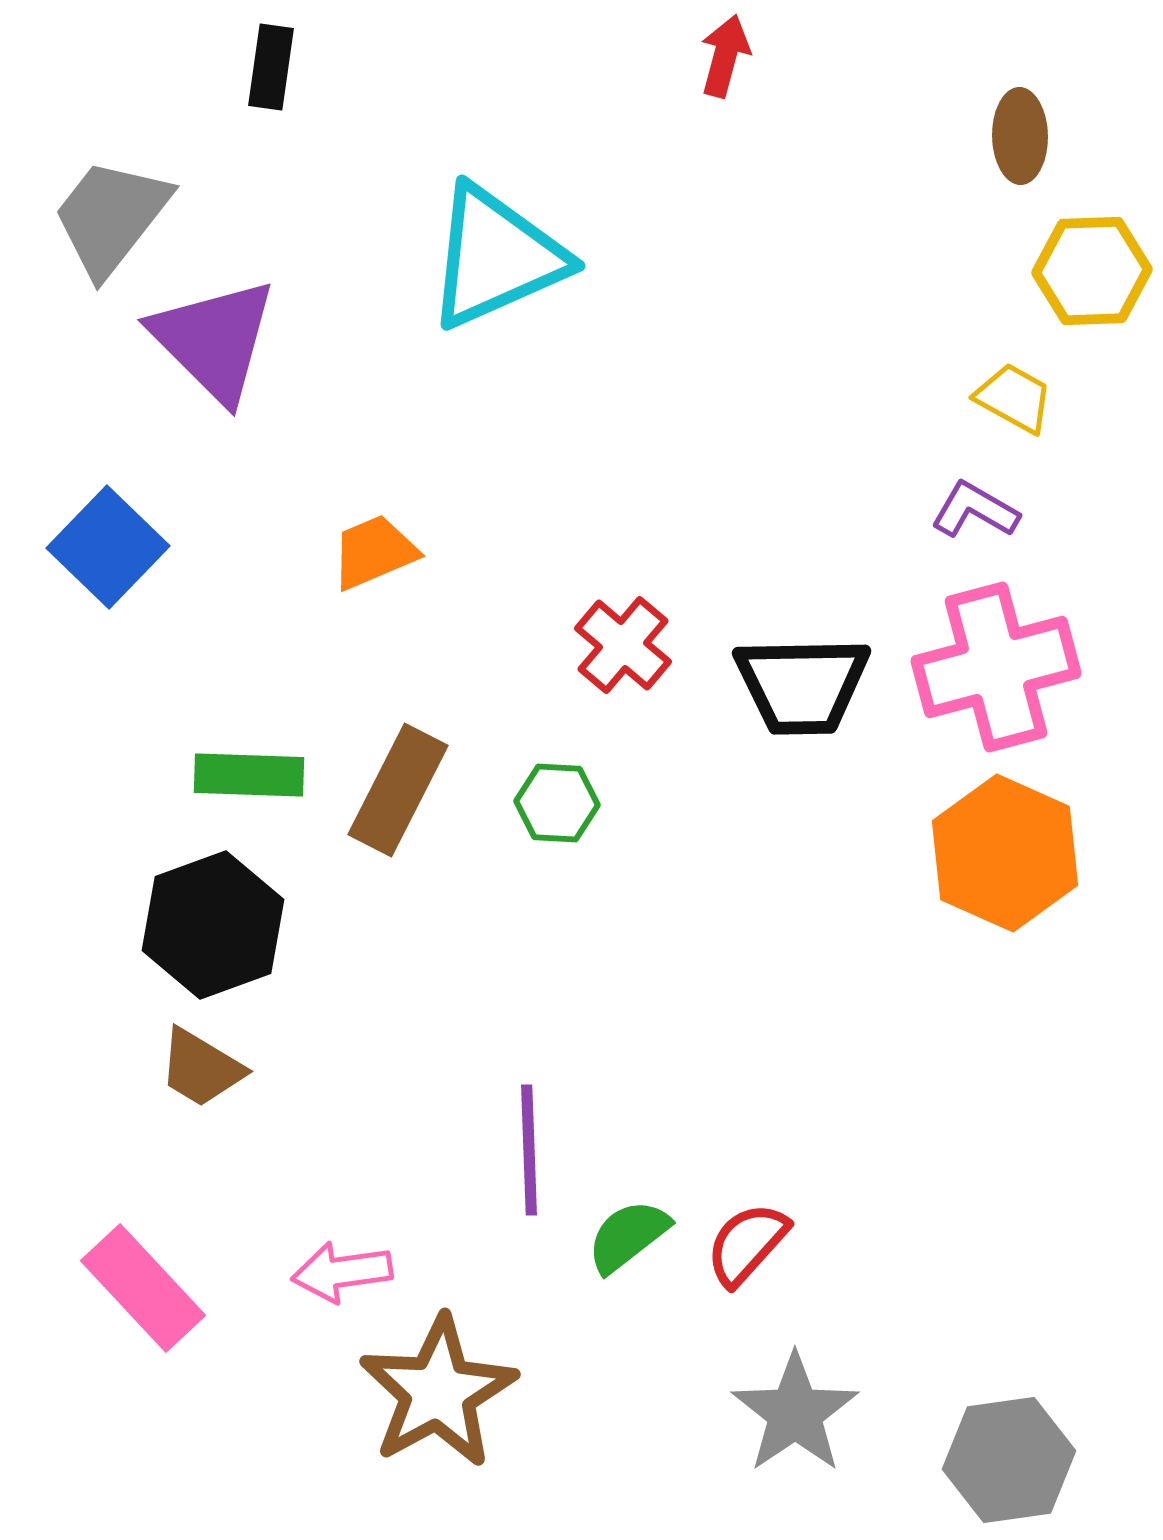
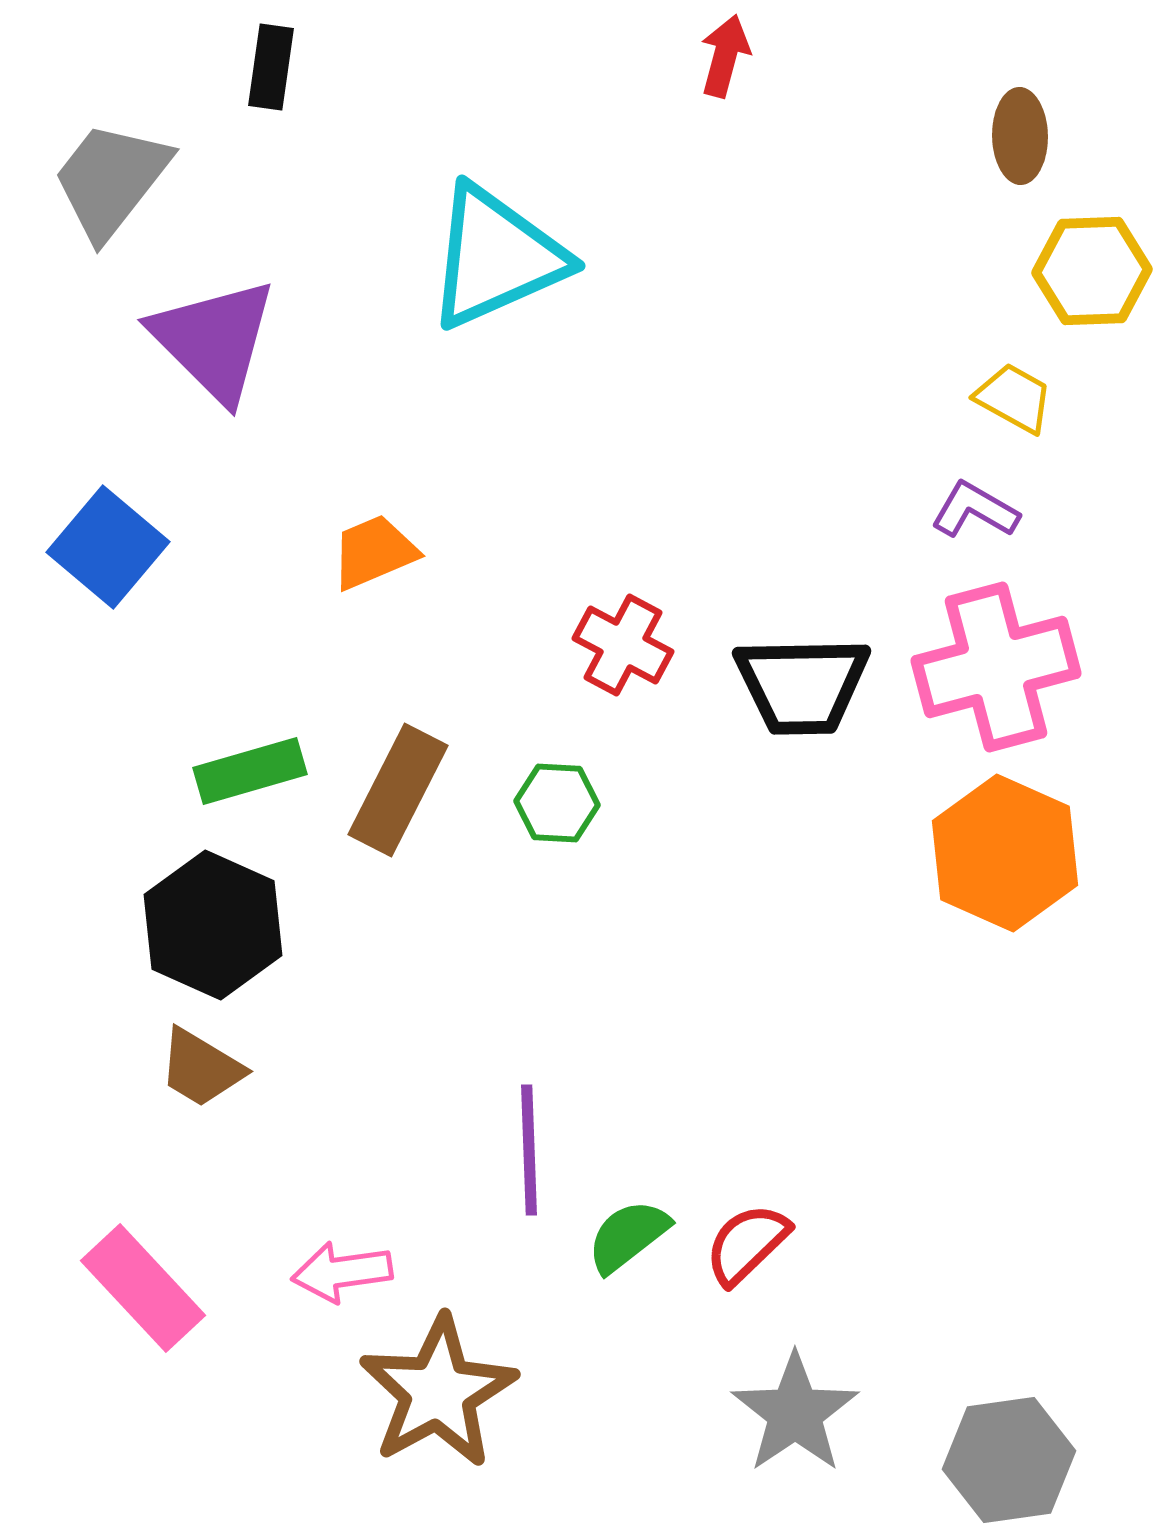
gray trapezoid: moved 37 px up
blue square: rotated 4 degrees counterclockwise
red cross: rotated 12 degrees counterclockwise
green rectangle: moved 1 px right, 4 px up; rotated 18 degrees counterclockwise
black hexagon: rotated 16 degrees counterclockwise
red semicircle: rotated 4 degrees clockwise
